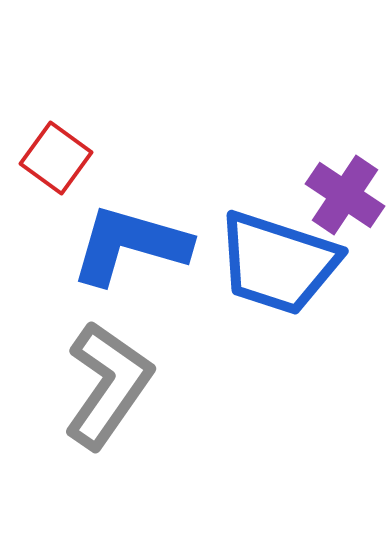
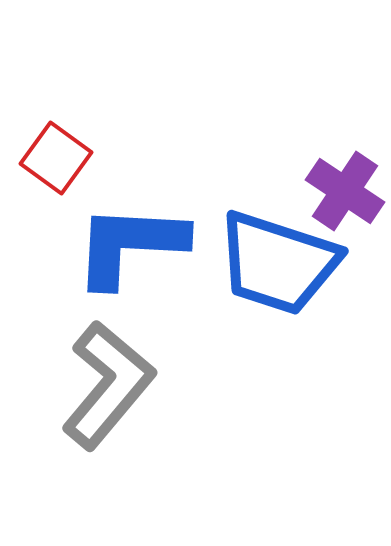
purple cross: moved 4 px up
blue L-shape: rotated 13 degrees counterclockwise
gray L-shape: rotated 5 degrees clockwise
